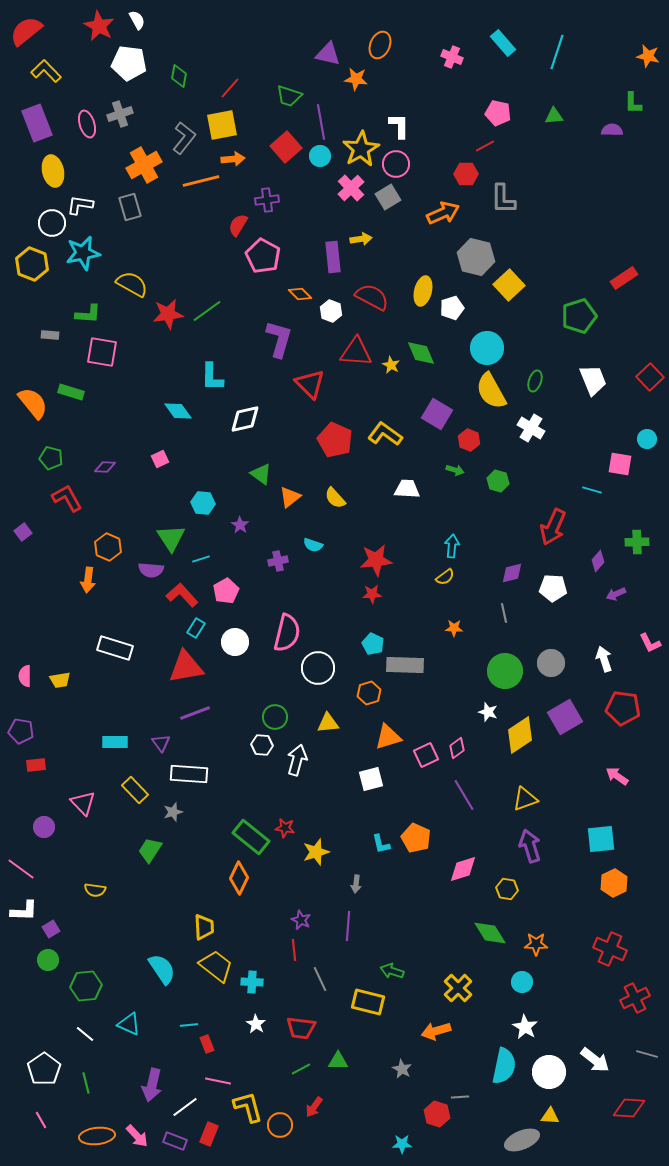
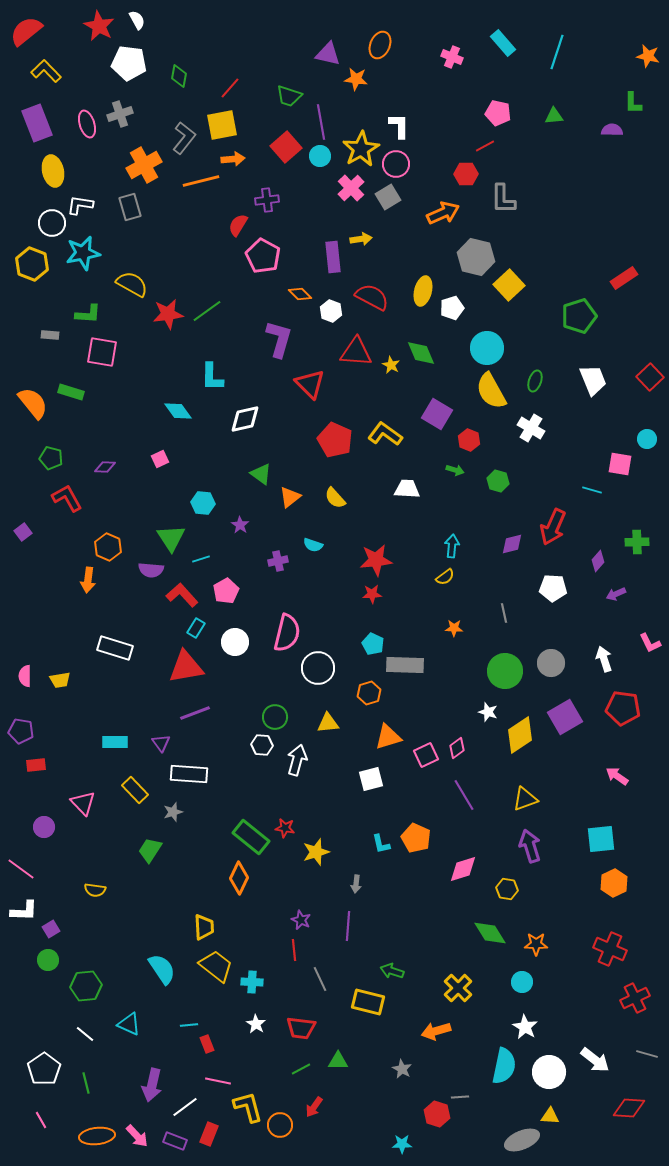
purple diamond at (512, 573): moved 29 px up
